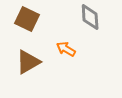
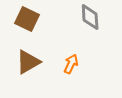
orange arrow: moved 5 px right, 15 px down; rotated 84 degrees clockwise
